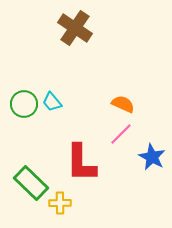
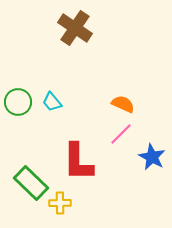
green circle: moved 6 px left, 2 px up
red L-shape: moved 3 px left, 1 px up
